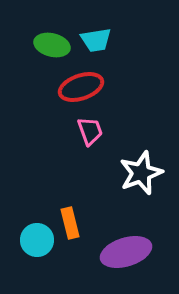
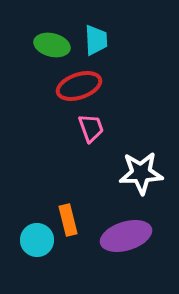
cyan trapezoid: rotated 84 degrees counterclockwise
red ellipse: moved 2 px left, 1 px up
pink trapezoid: moved 1 px right, 3 px up
white star: rotated 18 degrees clockwise
orange rectangle: moved 2 px left, 3 px up
purple ellipse: moved 16 px up
